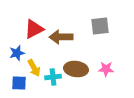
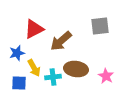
brown arrow: moved 4 px down; rotated 40 degrees counterclockwise
pink star: moved 7 px down; rotated 28 degrees clockwise
